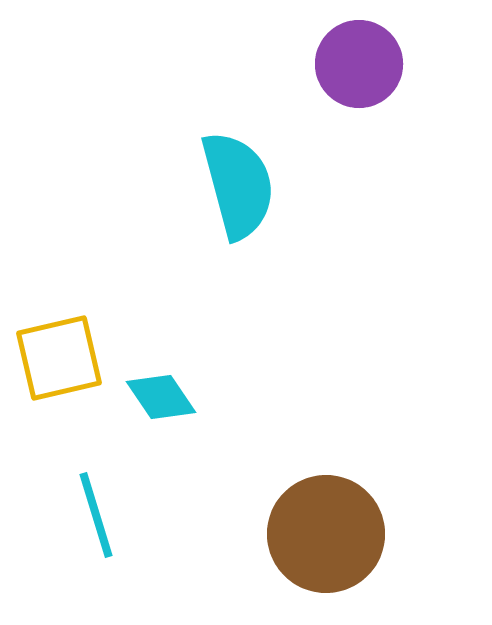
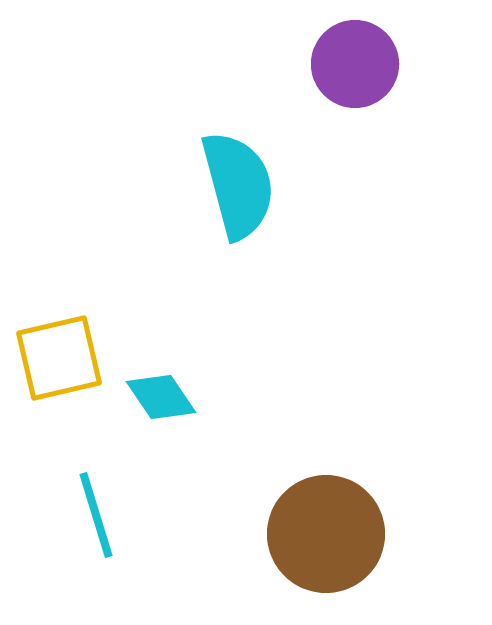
purple circle: moved 4 px left
